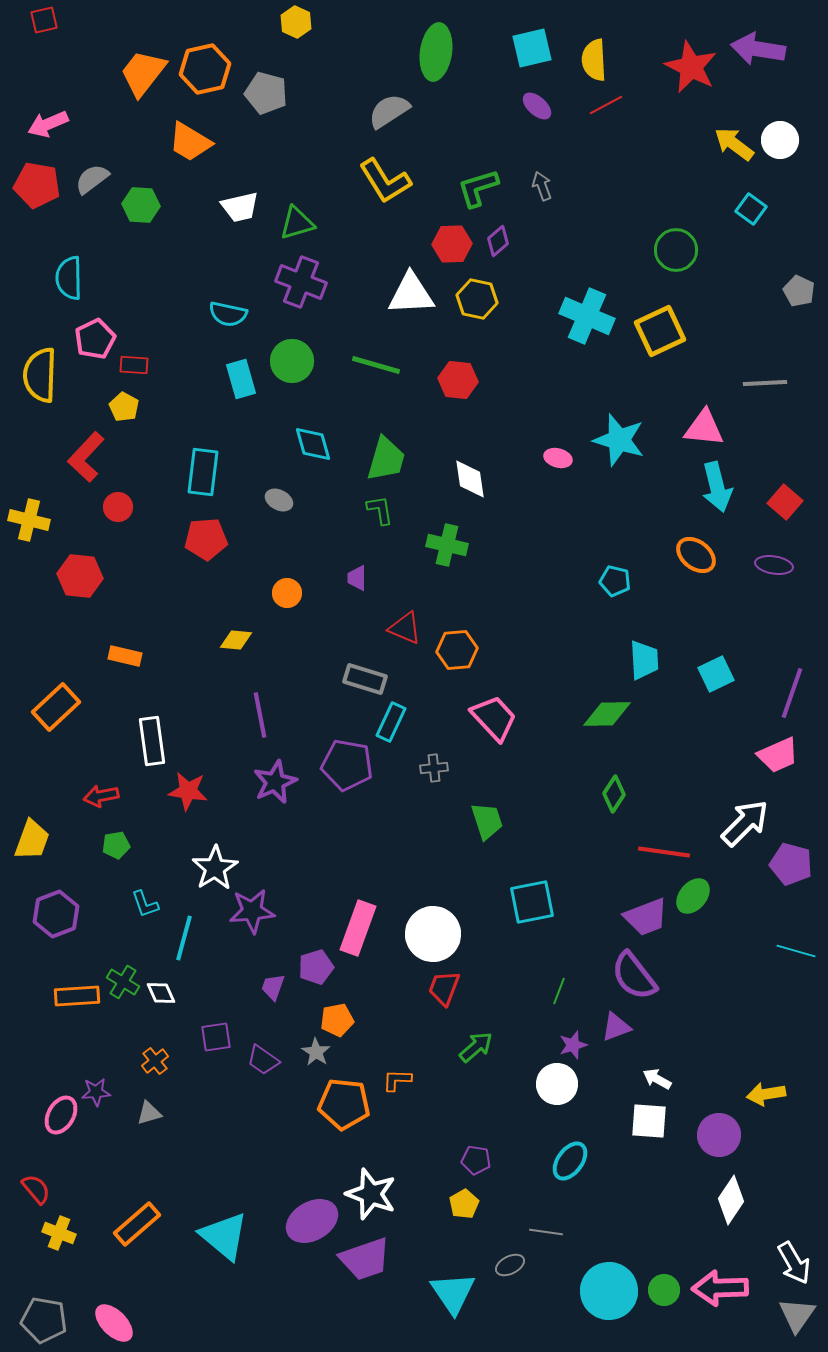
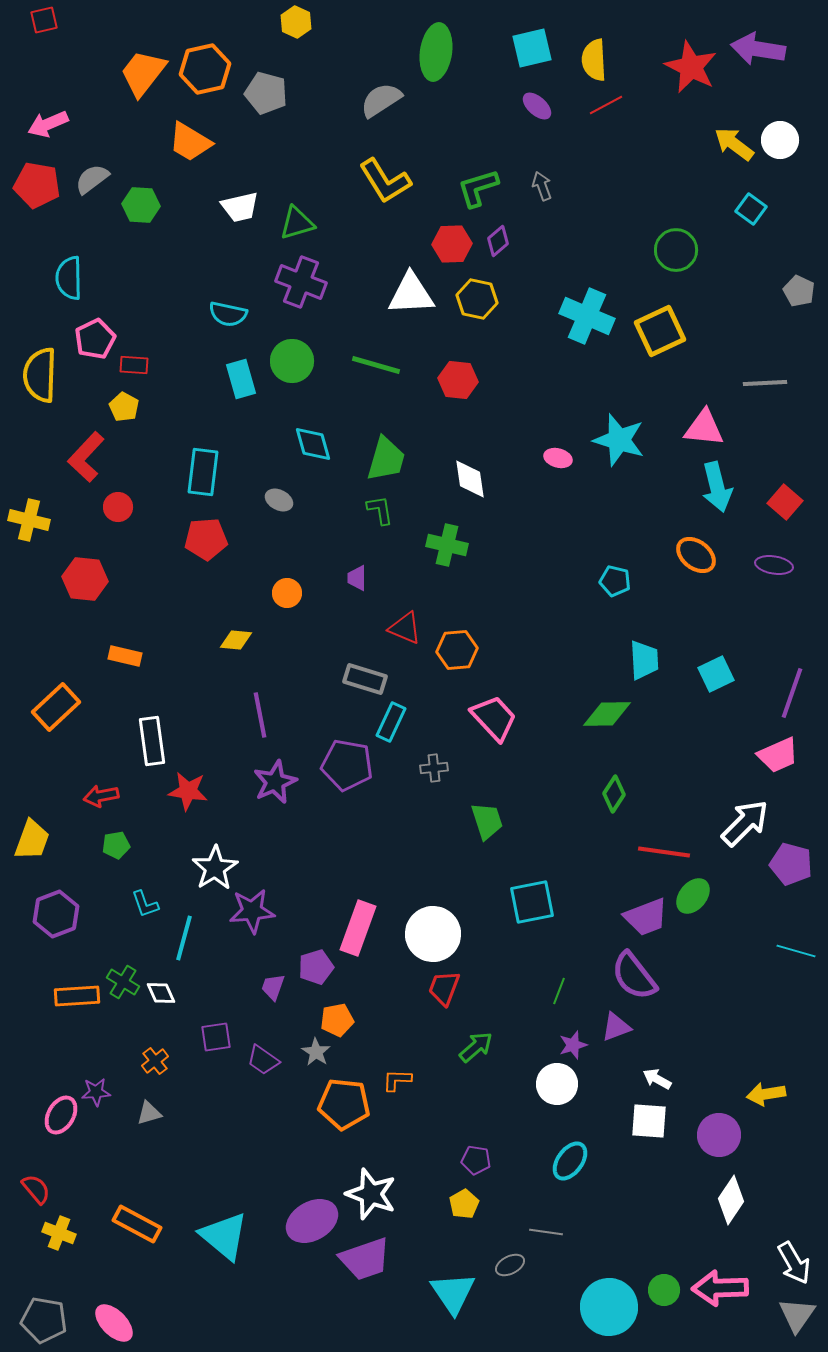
gray semicircle at (389, 111): moved 8 px left, 11 px up
red hexagon at (80, 576): moved 5 px right, 3 px down
orange rectangle at (137, 1224): rotated 69 degrees clockwise
cyan circle at (609, 1291): moved 16 px down
